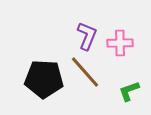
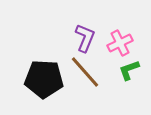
purple L-shape: moved 2 px left, 2 px down
pink cross: rotated 25 degrees counterclockwise
green L-shape: moved 21 px up
